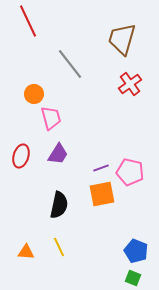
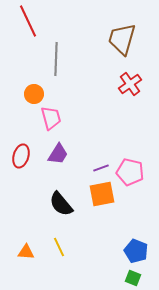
gray line: moved 14 px left, 5 px up; rotated 40 degrees clockwise
black semicircle: moved 2 px right, 1 px up; rotated 128 degrees clockwise
